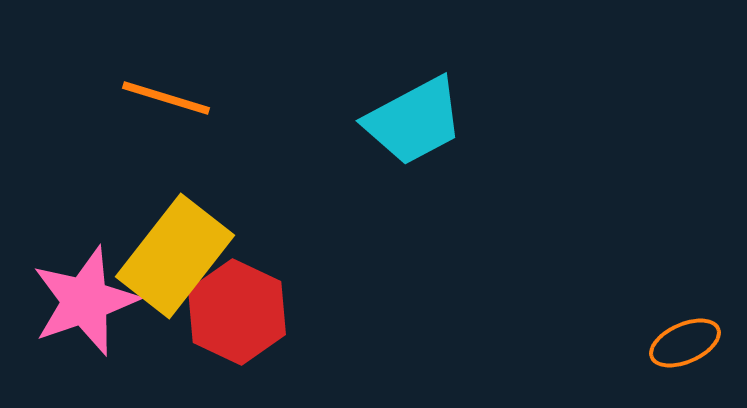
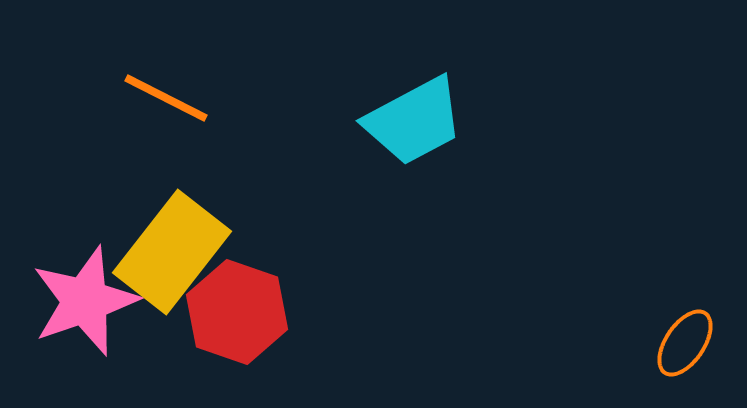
orange line: rotated 10 degrees clockwise
yellow rectangle: moved 3 px left, 4 px up
red hexagon: rotated 6 degrees counterclockwise
orange ellipse: rotated 32 degrees counterclockwise
